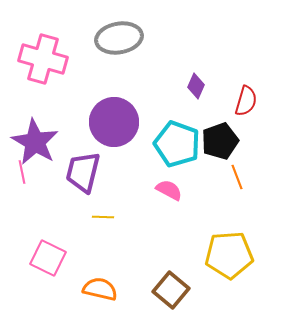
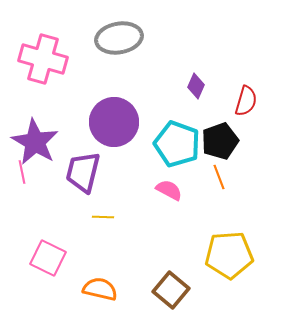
orange line: moved 18 px left
